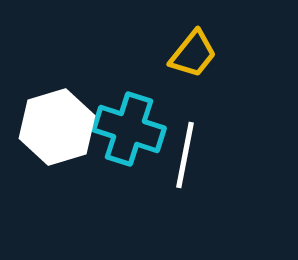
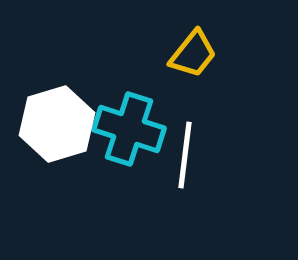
white hexagon: moved 3 px up
white line: rotated 4 degrees counterclockwise
